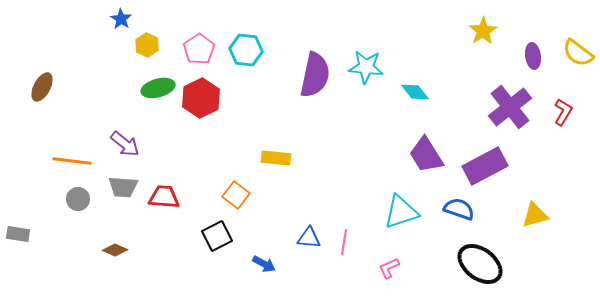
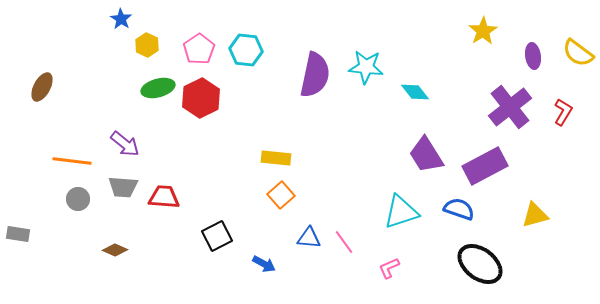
orange square: moved 45 px right; rotated 12 degrees clockwise
pink line: rotated 45 degrees counterclockwise
